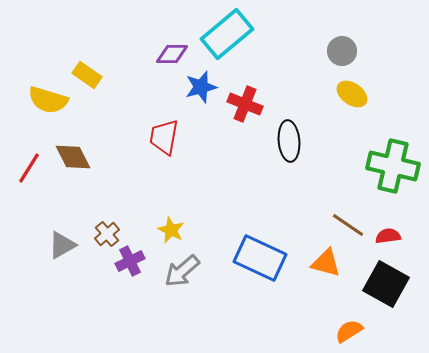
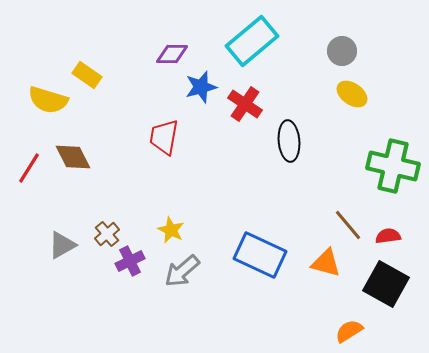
cyan rectangle: moved 25 px right, 7 px down
red cross: rotated 12 degrees clockwise
brown line: rotated 16 degrees clockwise
blue rectangle: moved 3 px up
